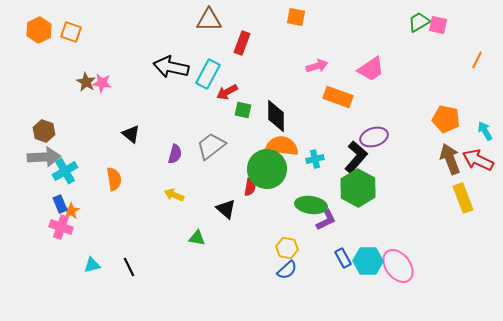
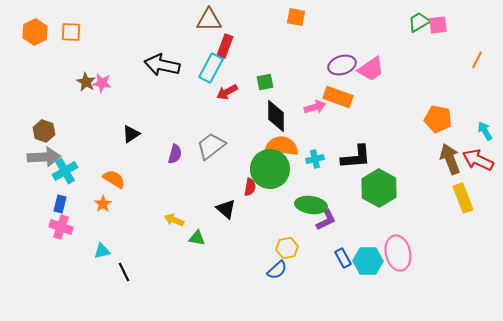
pink square at (438, 25): rotated 18 degrees counterclockwise
orange hexagon at (39, 30): moved 4 px left, 2 px down
orange square at (71, 32): rotated 15 degrees counterclockwise
red rectangle at (242, 43): moved 17 px left, 3 px down
pink arrow at (317, 66): moved 2 px left, 41 px down
black arrow at (171, 67): moved 9 px left, 2 px up
cyan rectangle at (208, 74): moved 3 px right, 6 px up
green square at (243, 110): moved 22 px right, 28 px up; rotated 24 degrees counterclockwise
orange pentagon at (446, 119): moved 8 px left
black triangle at (131, 134): rotated 48 degrees clockwise
purple ellipse at (374, 137): moved 32 px left, 72 px up
black L-shape at (356, 157): rotated 44 degrees clockwise
green circle at (267, 169): moved 3 px right
orange semicircle at (114, 179): rotated 50 degrees counterclockwise
green hexagon at (358, 188): moved 21 px right
yellow arrow at (174, 195): moved 25 px down
blue rectangle at (60, 204): rotated 36 degrees clockwise
orange star at (71, 211): moved 32 px right, 7 px up
yellow hexagon at (287, 248): rotated 20 degrees counterclockwise
cyan triangle at (92, 265): moved 10 px right, 14 px up
pink ellipse at (398, 266): moved 13 px up; rotated 24 degrees clockwise
black line at (129, 267): moved 5 px left, 5 px down
blue semicircle at (287, 270): moved 10 px left
